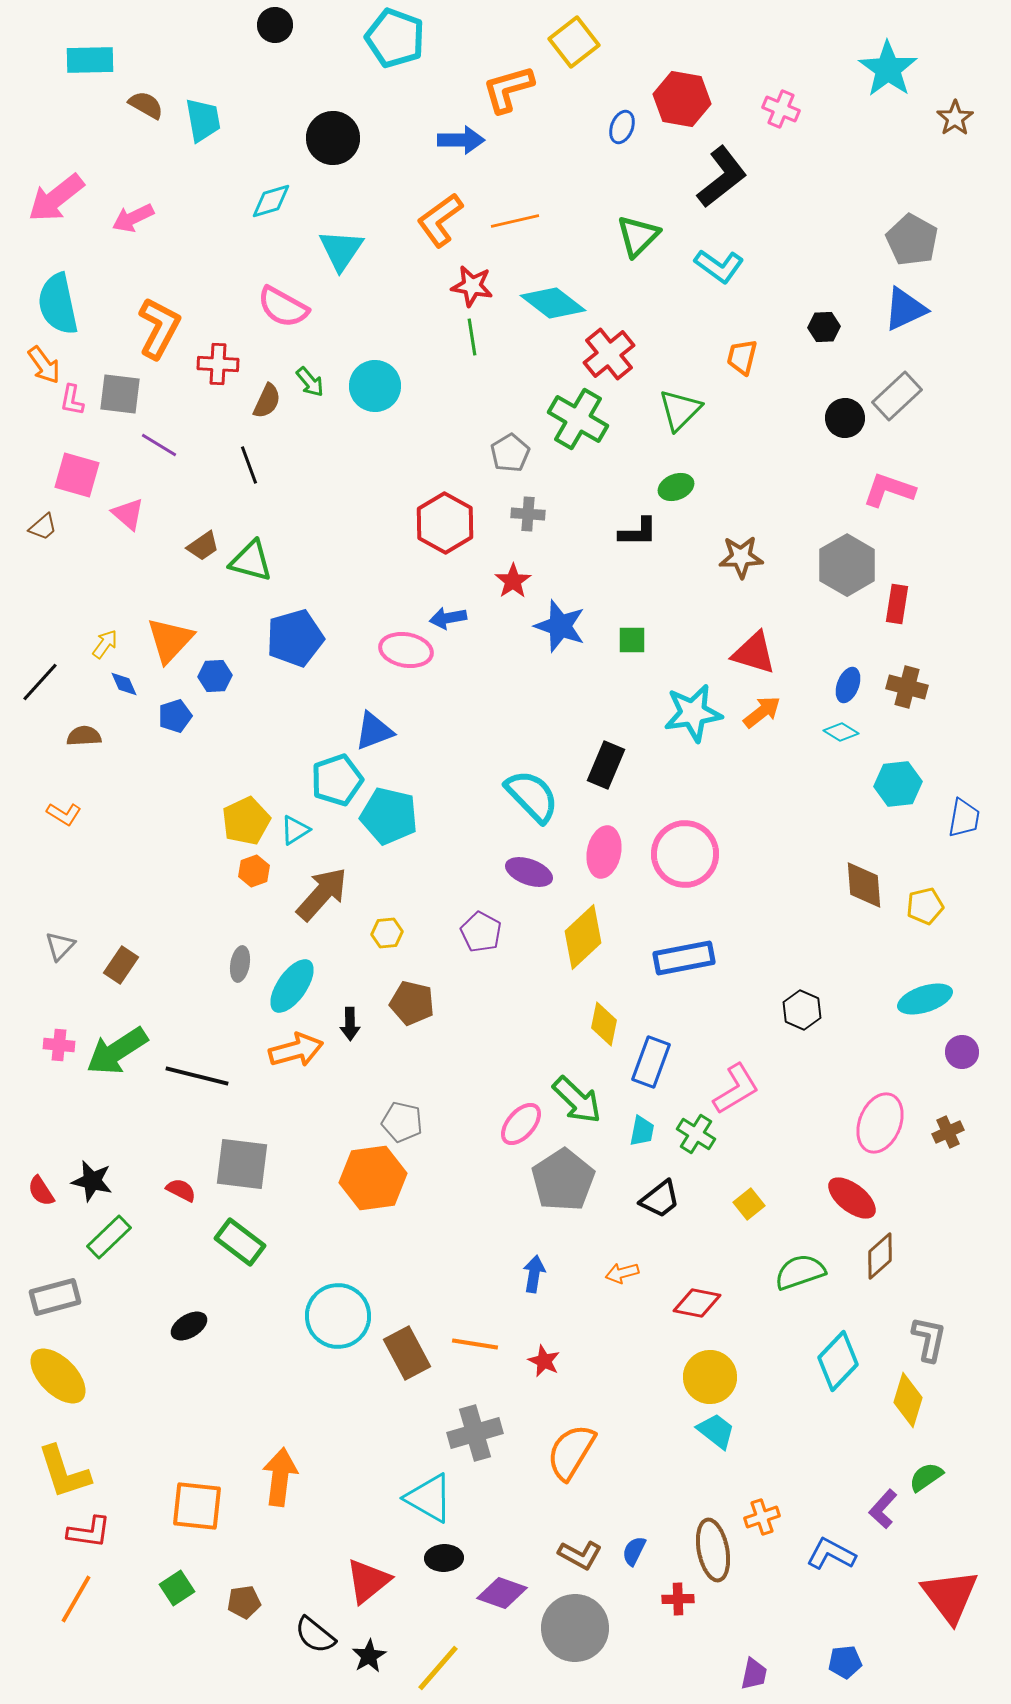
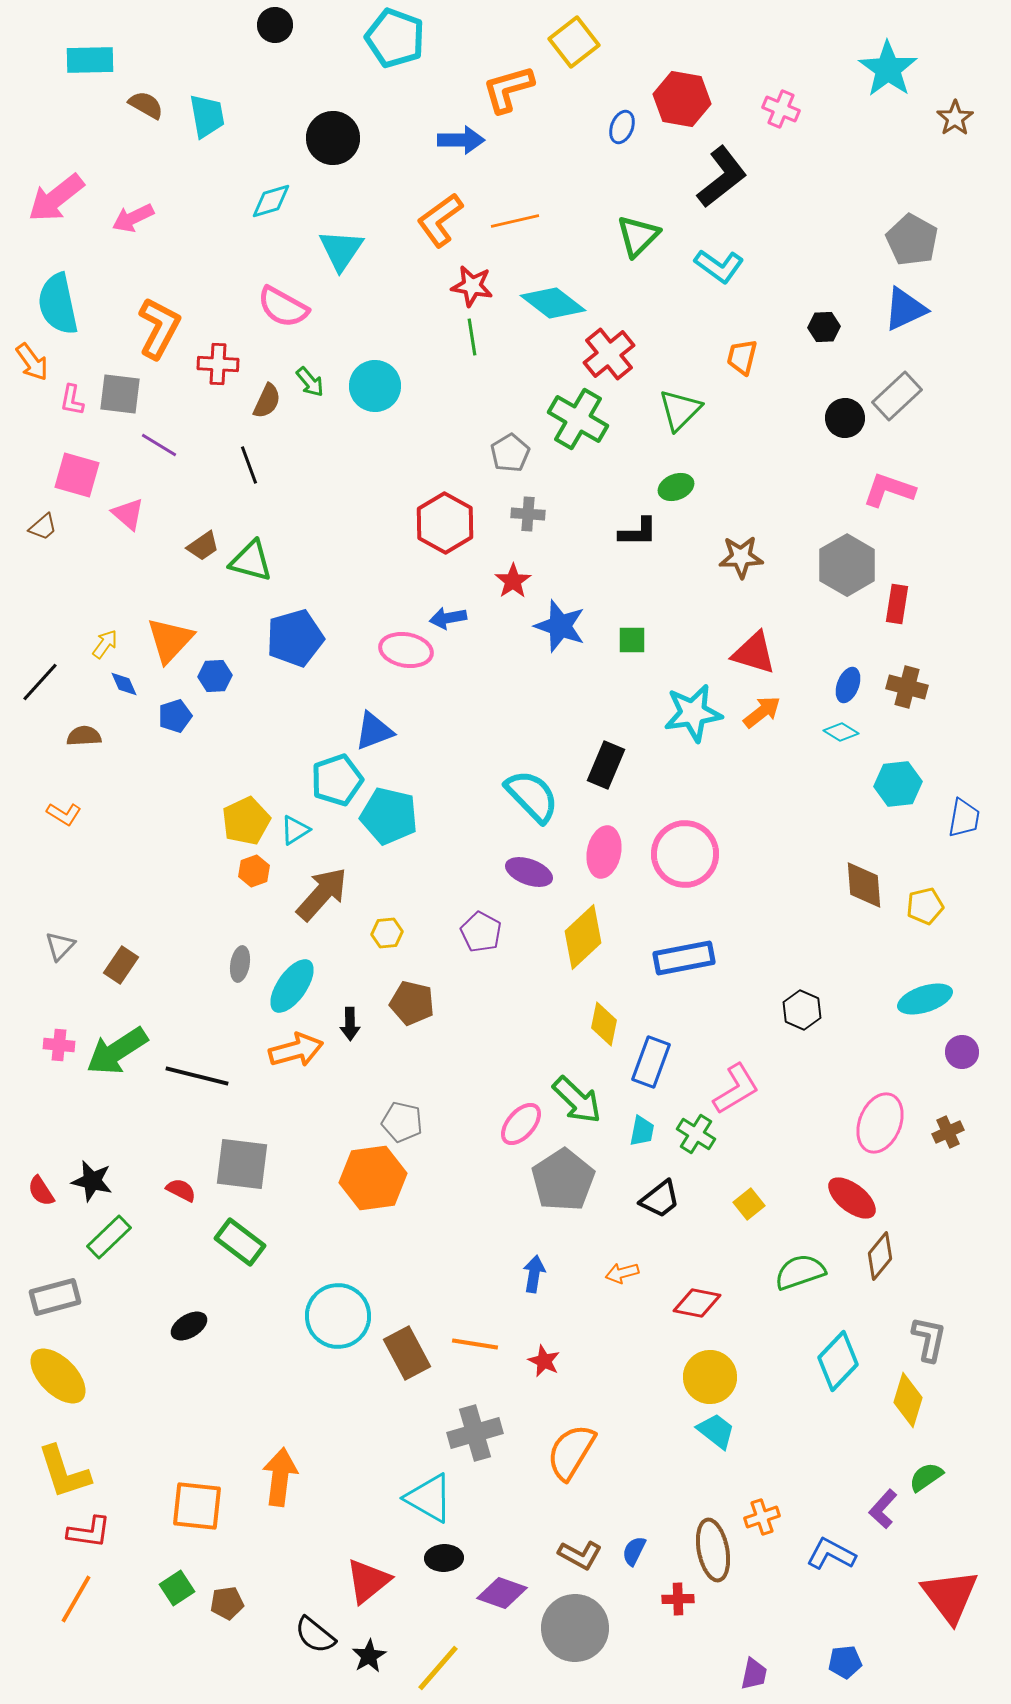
cyan trapezoid at (203, 120): moved 4 px right, 4 px up
orange arrow at (44, 365): moved 12 px left, 3 px up
brown diamond at (880, 1256): rotated 9 degrees counterclockwise
brown pentagon at (244, 1602): moved 17 px left, 1 px down
